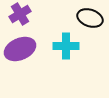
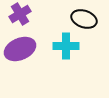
black ellipse: moved 6 px left, 1 px down
